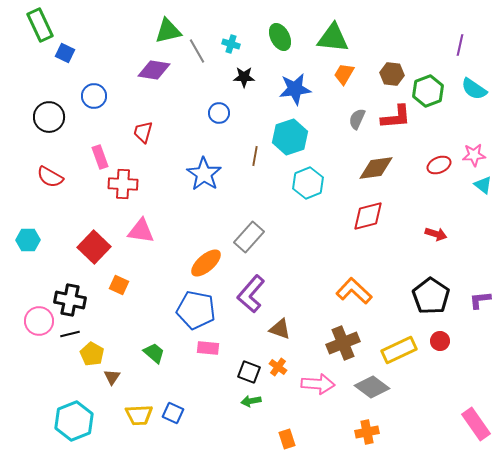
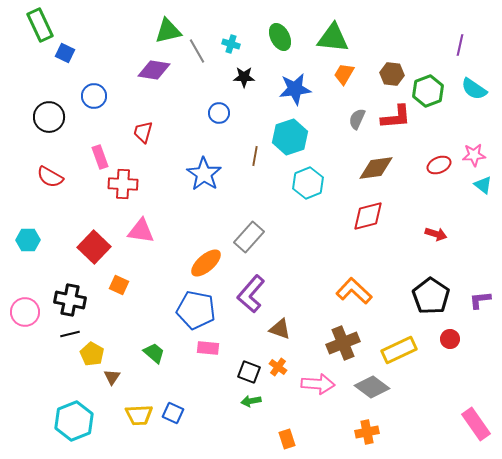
pink circle at (39, 321): moved 14 px left, 9 px up
red circle at (440, 341): moved 10 px right, 2 px up
